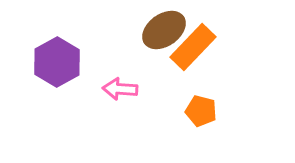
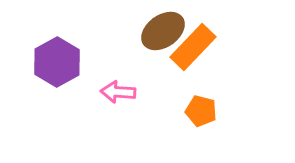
brown ellipse: moved 1 px left, 1 px down
pink arrow: moved 2 px left, 3 px down
